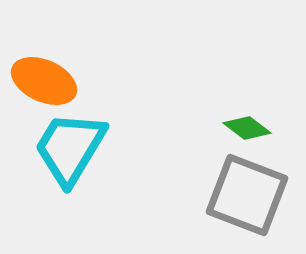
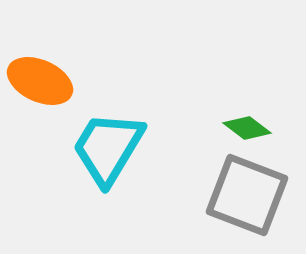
orange ellipse: moved 4 px left
cyan trapezoid: moved 38 px right
